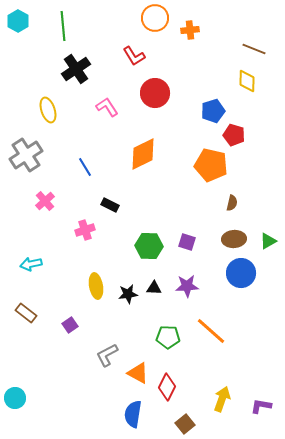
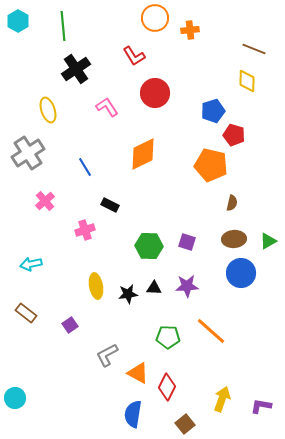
gray cross at (26, 155): moved 2 px right, 2 px up
